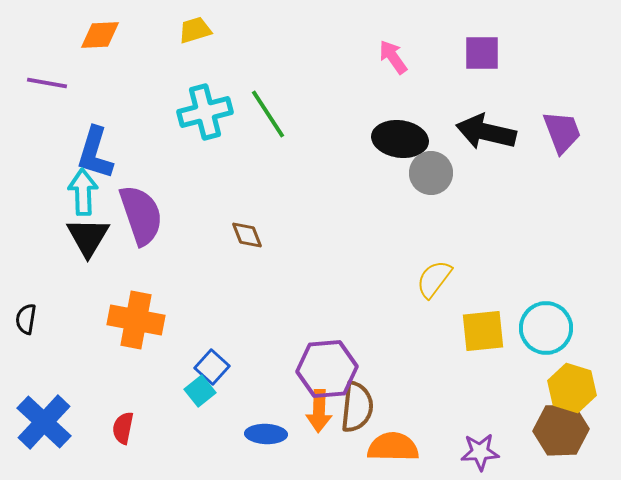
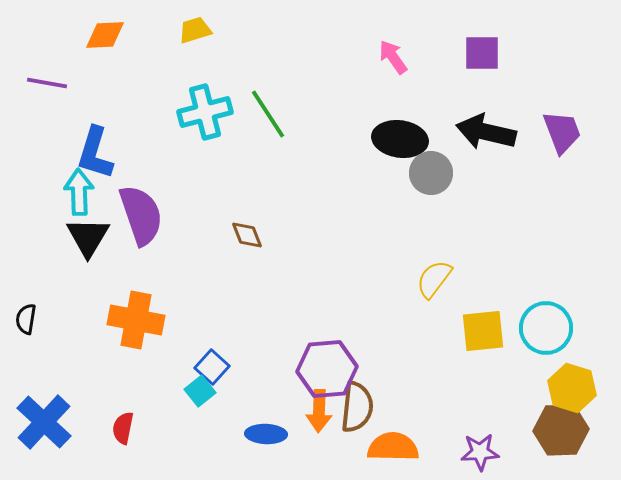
orange diamond: moved 5 px right
cyan arrow: moved 4 px left
